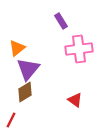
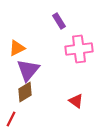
purple rectangle: moved 2 px left
orange triangle: rotated 12 degrees clockwise
purple triangle: moved 1 px down
red triangle: moved 1 px right, 1 px down
red line: moved 1 px up
